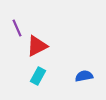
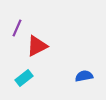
purple line: rotated 48 degrees clockwise
cyan rectangle: moved 14 px left, 2 px down; rotated 24 degrees clockwise
